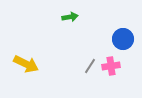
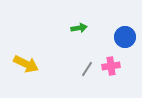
green arrow: moved 9 px right, 11 px down
blue circle: moved 2 px right, 2 px up
gray line: moved 3 px left, 3 px down
